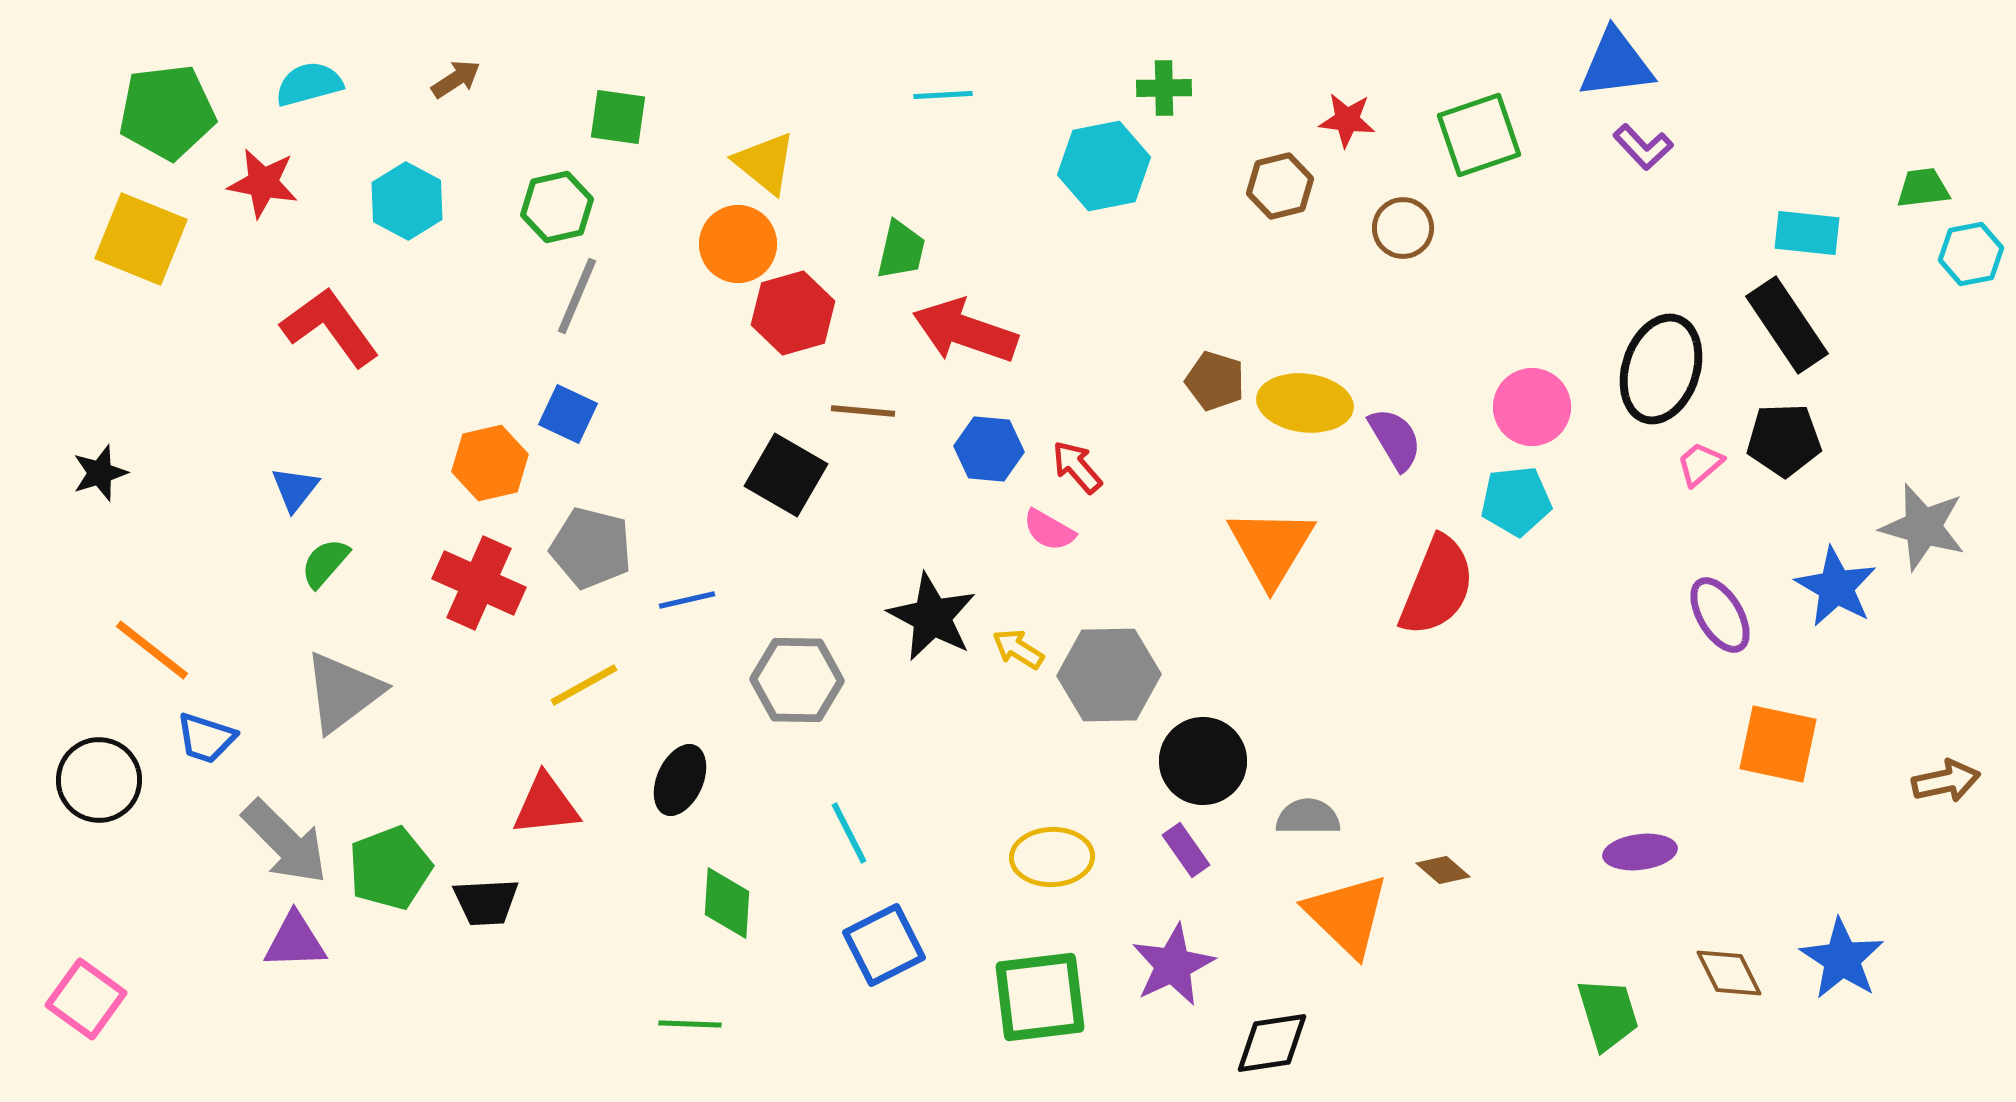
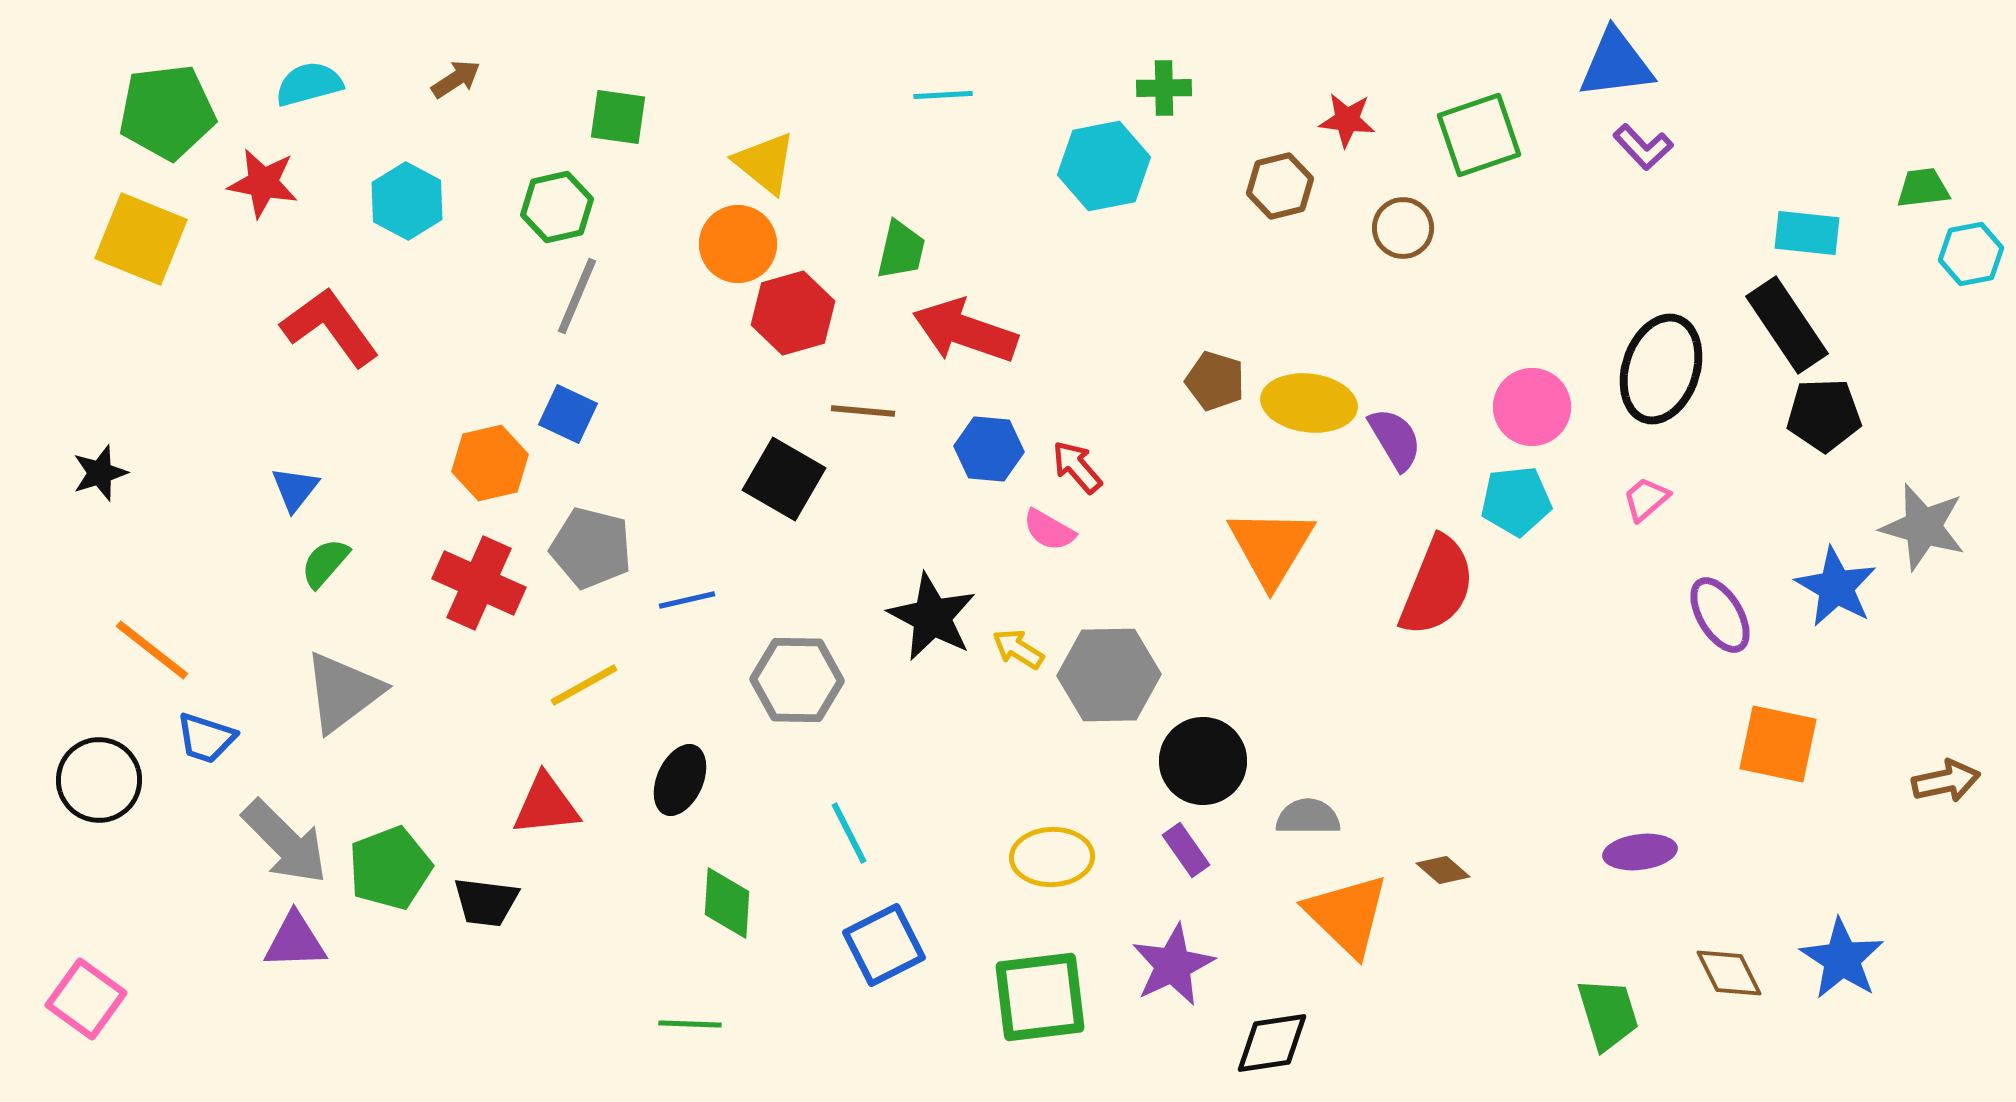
yellow ellipse at (1305, 403): moved 4 px right
black pentagon at (1784, 440): moved 40 px right, 25 px up
pink trapezoid at (1700, 464): moved 54 px left, 35 px down
black square at (786, 475): moved 2 px left, 4 px down
black trapezoid at (486, 902): rotated 10 degrees clockwise
